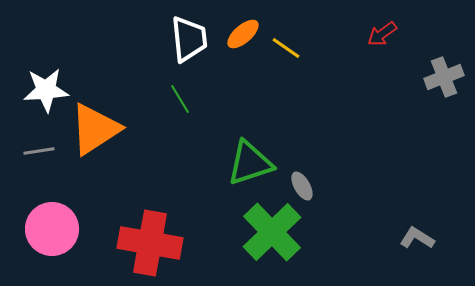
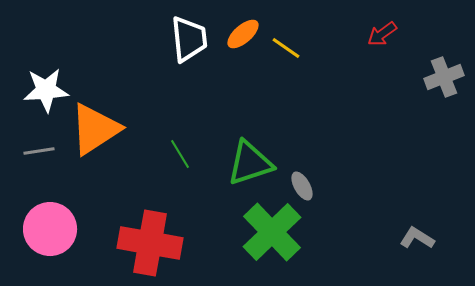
green line: moved 55 px down
pink circle: moved 2 px left
